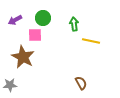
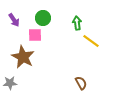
purple arrow: moved 1 px left; rotated 96 degrees counterclockwise
green arrow: moved 3 px right, 1 px up
yellow line: rotated 24 degrees clockwise
gray star: moved 2 px up
